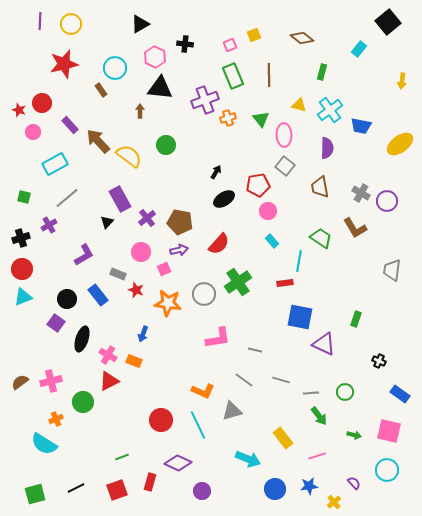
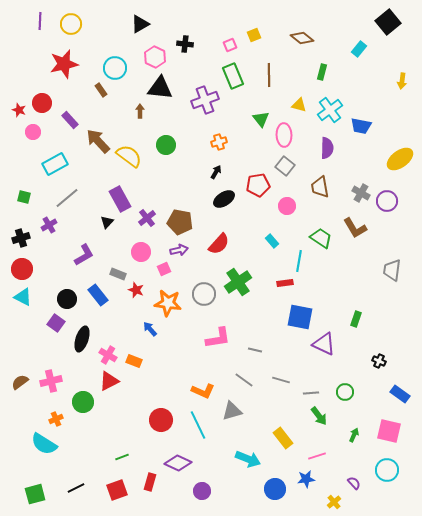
orange cross at (228, 118): moved 9 px left, 24 px down
purple rectangle at (70, 125): moved 5 px up
yellow ellipse at (400, 144): moved 15 px down
pink circle at (268, 211): moved 19 px right, 5 px up
cyan triangle at (23, 297): rotated 48 degrees clockwise
blue arrow at (143, 334): moved 7 px right, 5 px up; rotated 119 degrees clockwise
green arrow at (354, 435): rotated 80 degrees counterclockwise
blue star at (309, 486): moved 3 px left, 7 px up
